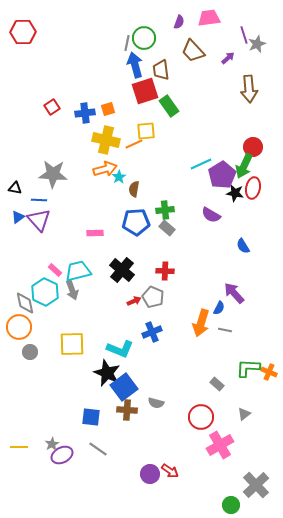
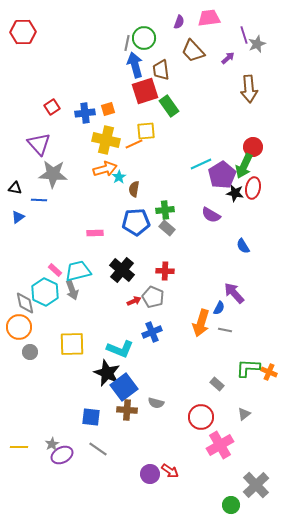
purple triangle at (39, 220): moved 76 px up
